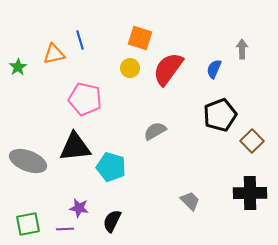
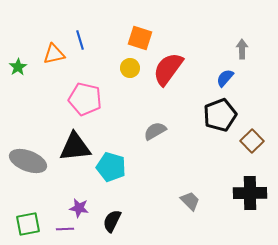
blue semicircle: moved 11 px right, 9 px down; rotated 18 degrees clockwise
